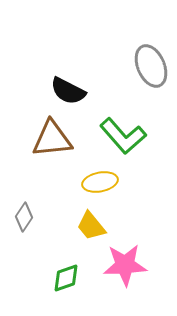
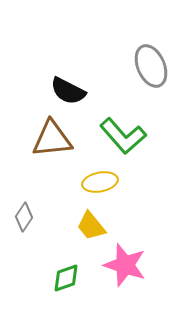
pink star: rotated 21 degrees clockwise
